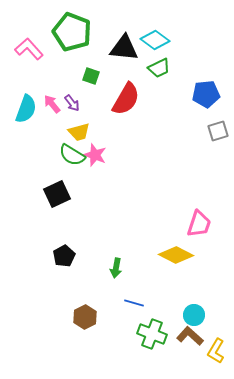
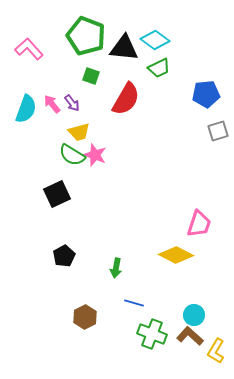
green pentagon: moved 14 px right, 4 px down
